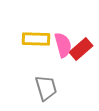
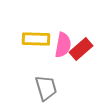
pink semicircle: rotated 25 degrees clockwise
